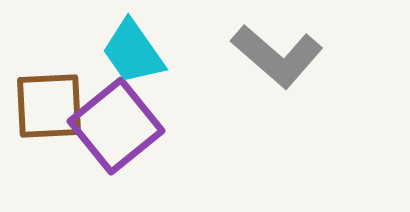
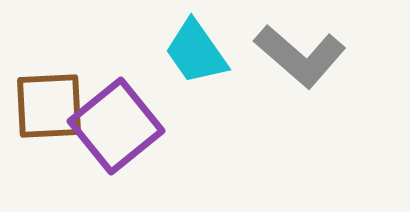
cyan trapezoid: moved 63 px right
gray L-shape: moved 23 px right
